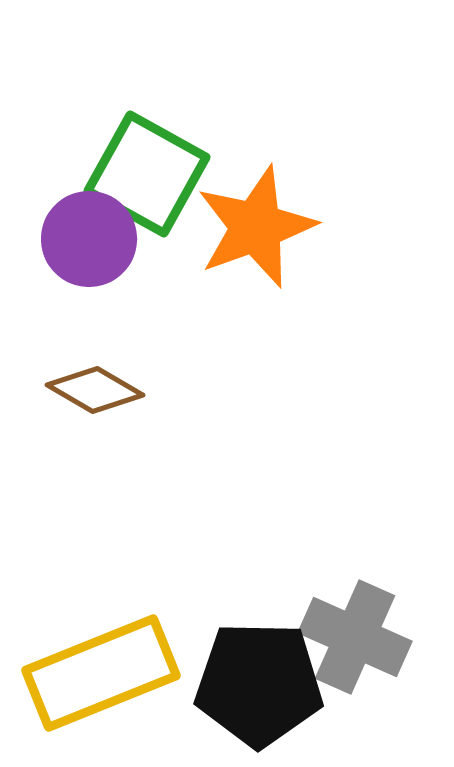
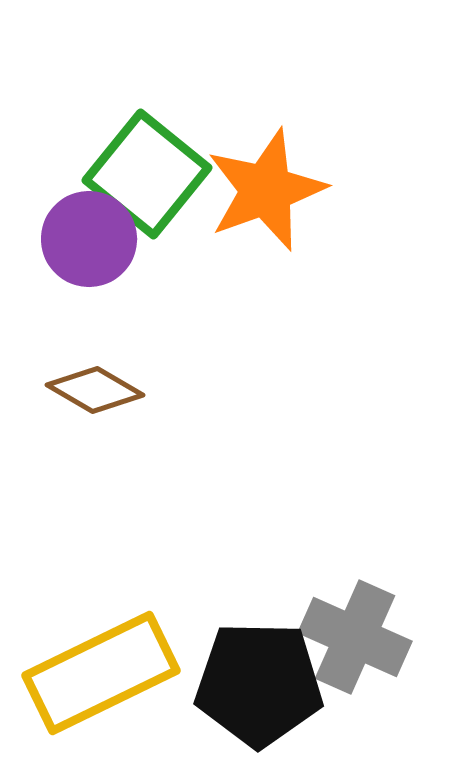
green square: rotated 10 degrees clockwise
orange star: moved 10 px right, 37 px up
yellow rectangle: rotated 4 degrees counterclockwise
